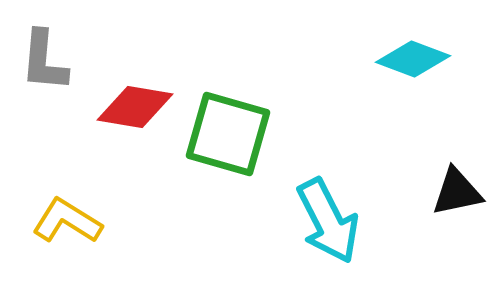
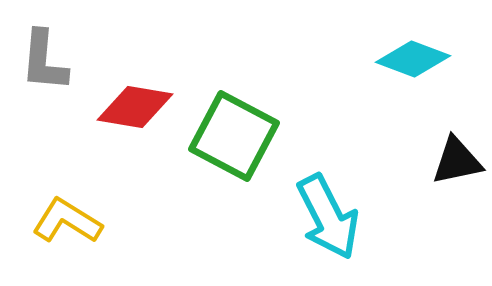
green square: moved 6 px right, 2 px down; rotated 12 degrees clockwise
black triangle: moved 31 px up
cyan arrow: moved 4 px up
